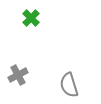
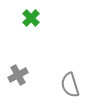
gray semicircle: moved 1 px right
